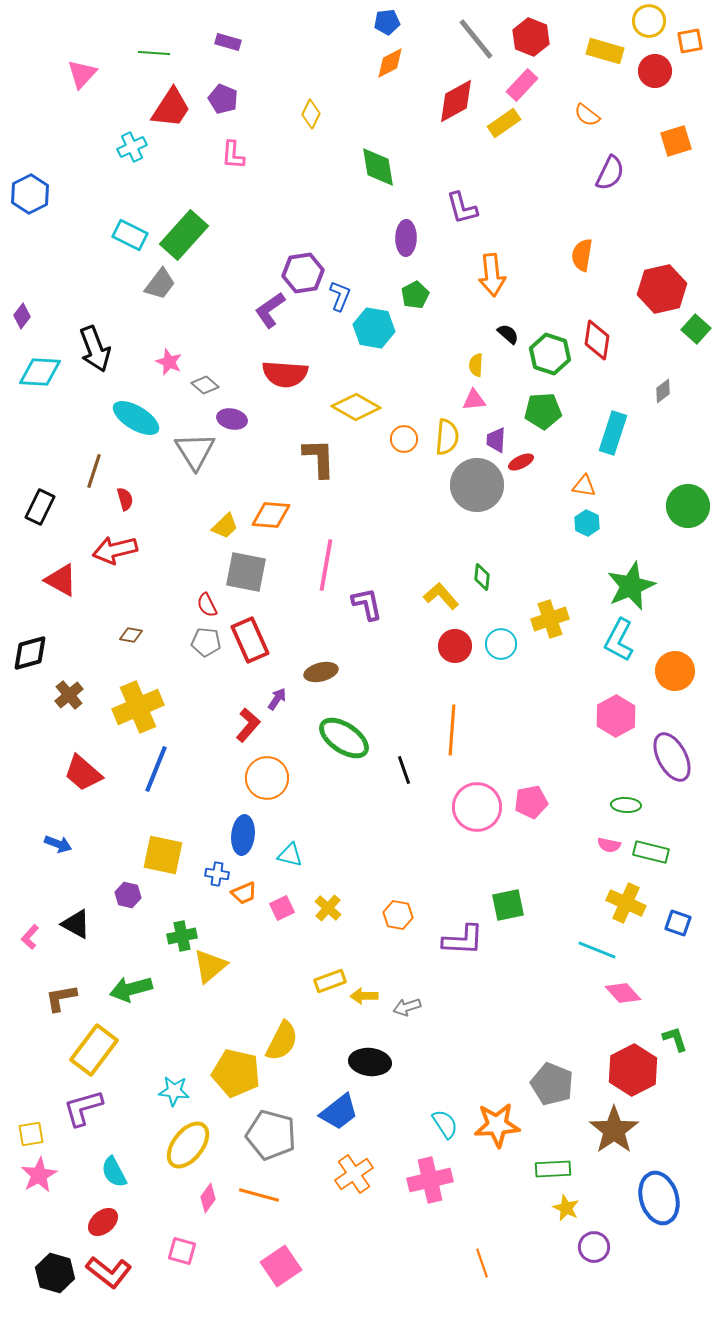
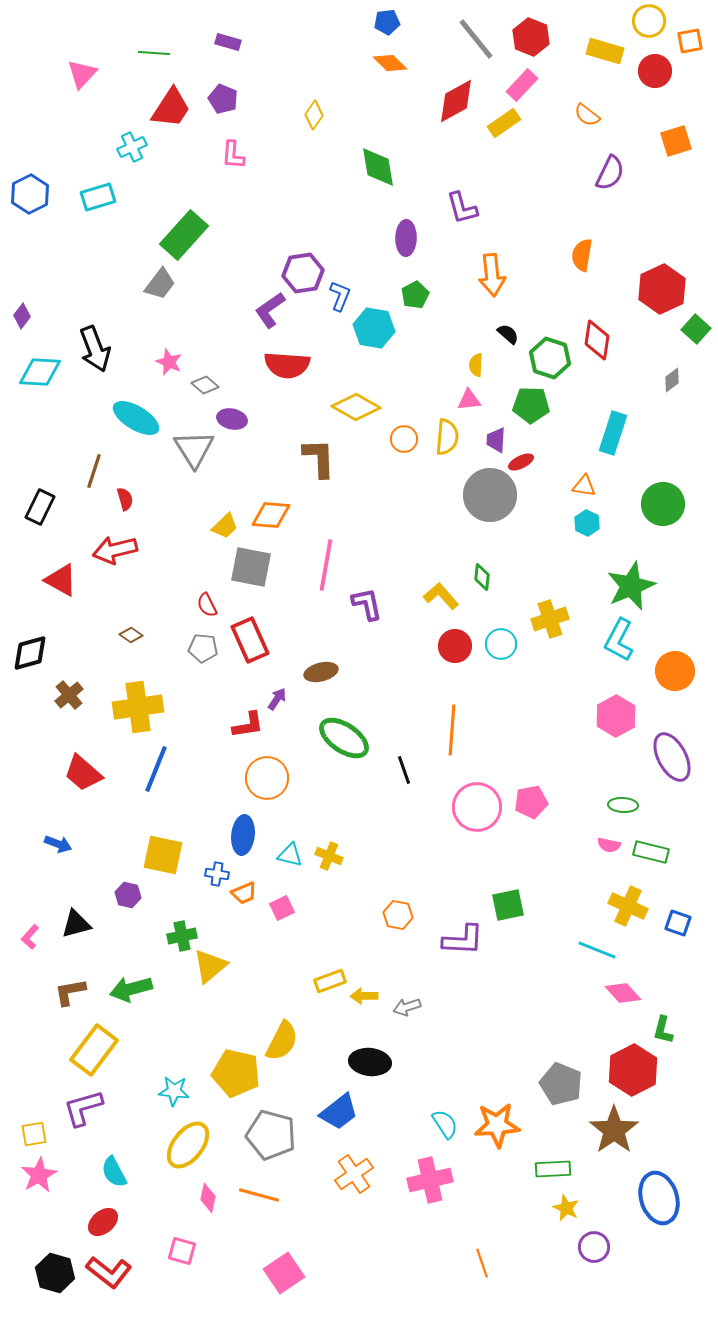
orange diamond at (390, 63): rotated 72 degrees clockwise
yellow diamond at (311, 114): moved 3 px right, 1 px down; rotated 8 degrees clockwise
cyan rectangle at (130, 235): moved 32 px left, 38 px up; rotated 44 degrees counterclockwise
red hexagon at (662, 289): rotated 12 degrees counterclockwise
green hexagon at (550, 354): moved 4 px down
red semicircle at (285, 374): moved 2 px right, 9 px up
gray diamond at (663, 391): moved 9 px right, 11 px up
pink triangle at (474, 400): moved 5 px left
green pentagon at (543, 411): moved 12 px left, 6 px up; rotated 6 degrees clockwise
gray triangle at (195, 451): moved 1 px left, 2 px up
gray circle at (477, 485): moved 13 px right, 10 px down
green circle at (688, 506): moved 25 px left, 2 px up
gray square at (246, 572): moved 5 px right, 5 px up
brown diamond at (131, 635): rotated 25 degrees clockwise
gray pentagon at (206, 642): moved 3 px left, 6 px down
yellow cross at (138, 707): rotated 15 degrees clockwise
red L-shape at (248, 725): rotated 40 degrees clockwise
green ellipse at (626, 805): moved 3 px left
yellow cross at (626, 903): moved 2 px right, 3 px down
yellow cross at (328, 908): moved 1 px right, 52 px up; rotated 20 degrees counterclockwise
black triangle at (76, 924): rotated 44 degrees counterclockwise
brown L-shape at (61, 998): moved 9 px right, 6 px up
green L-shape at (675, 1039): moved 12 px left, 9 px up; rotated 148 degrees counterclockwise
gray pentagon at (552, 1084): moved 9 px right
yellow square at (31, 1134): moved 3 px right
pink diamond at (208, 1198): rotated 24 degrees counterclockwise
pink square at (281, 1266): moved 3 px right, 7 px down
